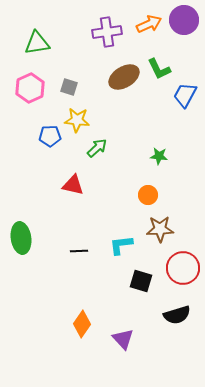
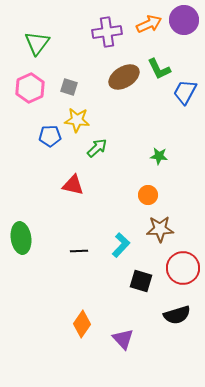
green triangle: rotated 44 degrees counterclockwise
blue trapezoid: moved 3 px up
cyan L-shape: rotated 140 degrees clockwise
